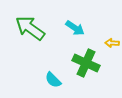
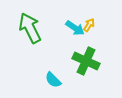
green arrow: rotated 28 degrees clockwise
yellow arrow: moved 23 px left, 18 px up; rotated 120 degrees clockwise
green cross: moved 2 px up
